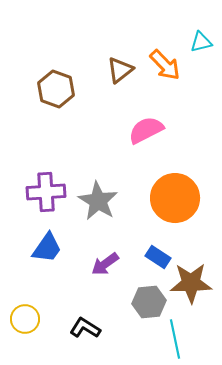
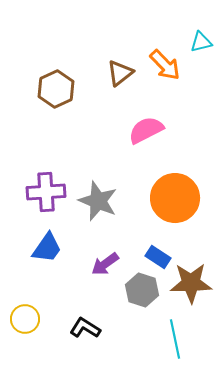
brown triangle: moved 3 px down
brown hexagon: rotated 15 degrees clockwise
gray star: rotated 9 degrees counterclockwise
gray hexagon: moved 7 px left, 12 px up; rotated 24 degrees clockwise
